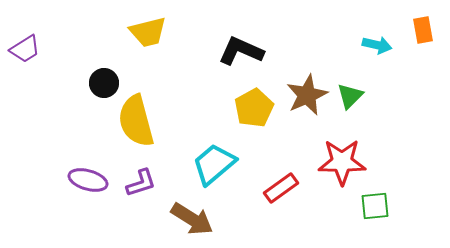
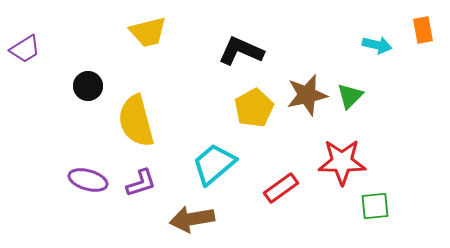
black circle: moved 16 px left, 3 px down
brown star: rotated 12 degrees clockwise
brown arrow: rotated 138 degrees clockwise
